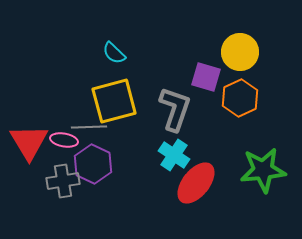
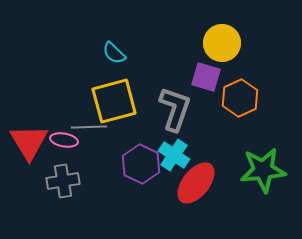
yellow circle: moved 18 px left, 9 px up
purple hexagon: moved 48 px right
